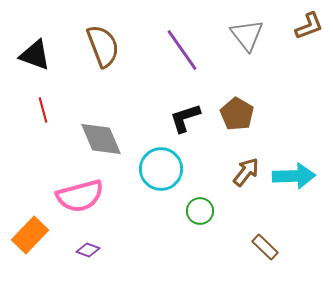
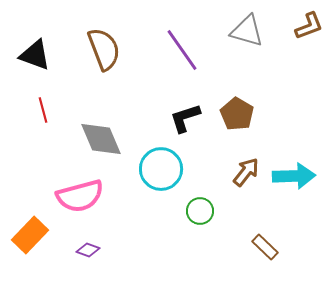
gray triangle: moved 4 px up; rotated 36 degrees counterclockwise
brown semicircle: moved 1 px right, 3 px down
